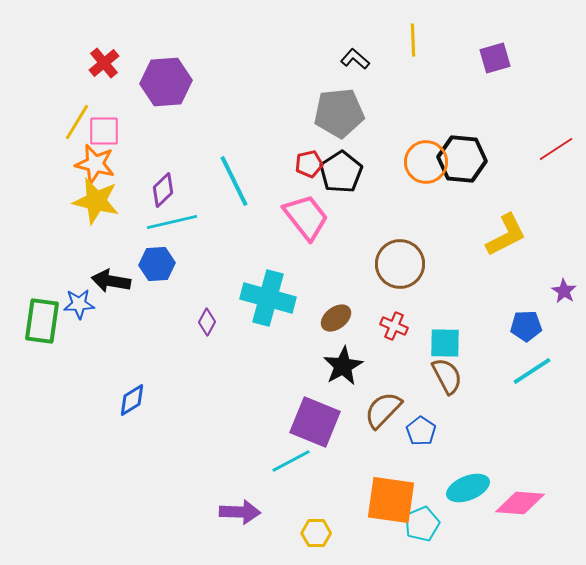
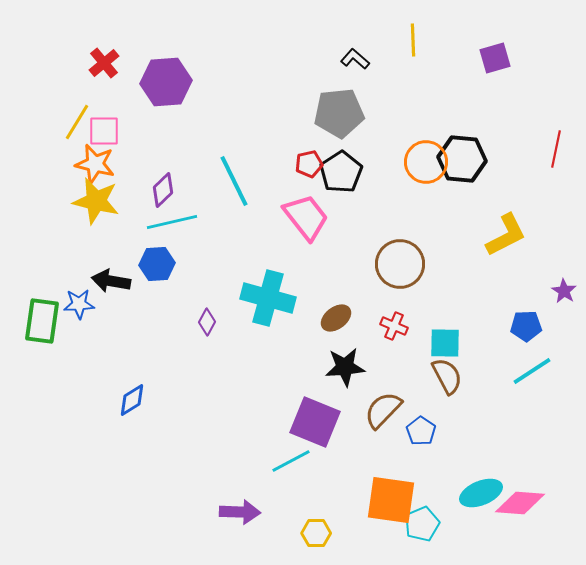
red line at (556, 149): rotated 45 degrees counterclockwise
black star at (343, 366): moved 2 px right, 1 px down; rotated 24 degrees clockwise
cyan ellipse at (468, 488): moved 13 px right, 5 px down
